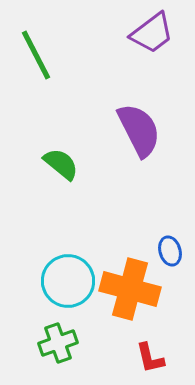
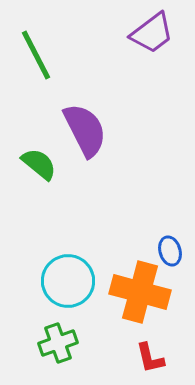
purple semicircle: moved 54 px left
green semicircle: moved 22 px left
orange cross: moved 10 px right, 3 px down
